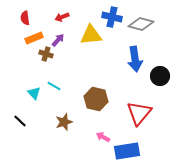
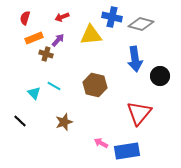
red semicircle: rotated 24 degrees clockwise
brown hexagon: moved 1 px left, 14 px up
pink arrow: moved 2 px left, 6 px down
